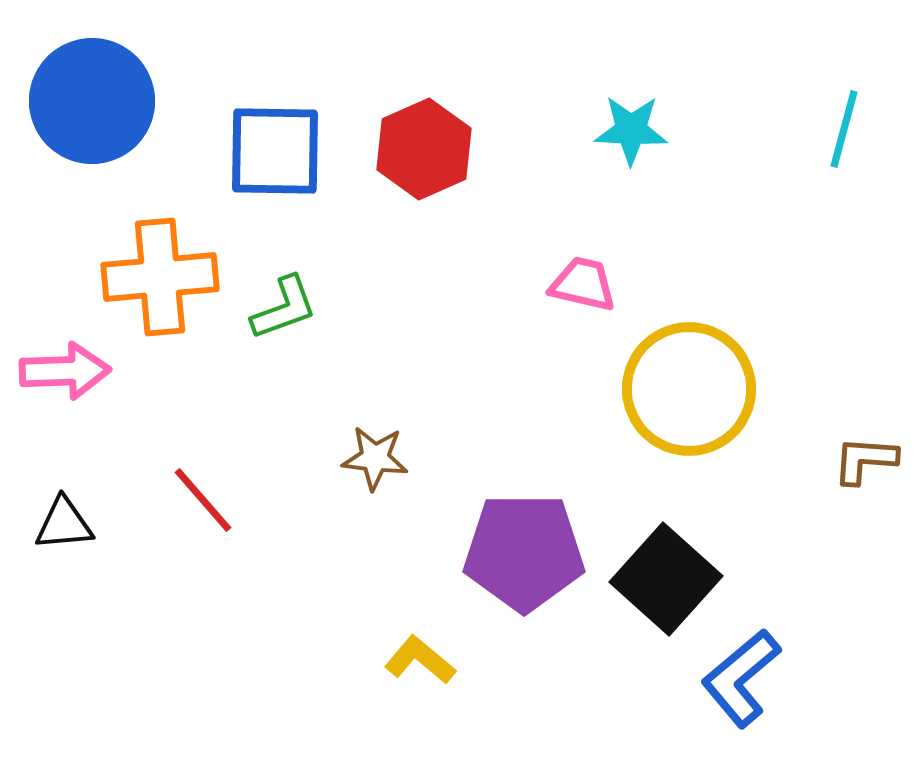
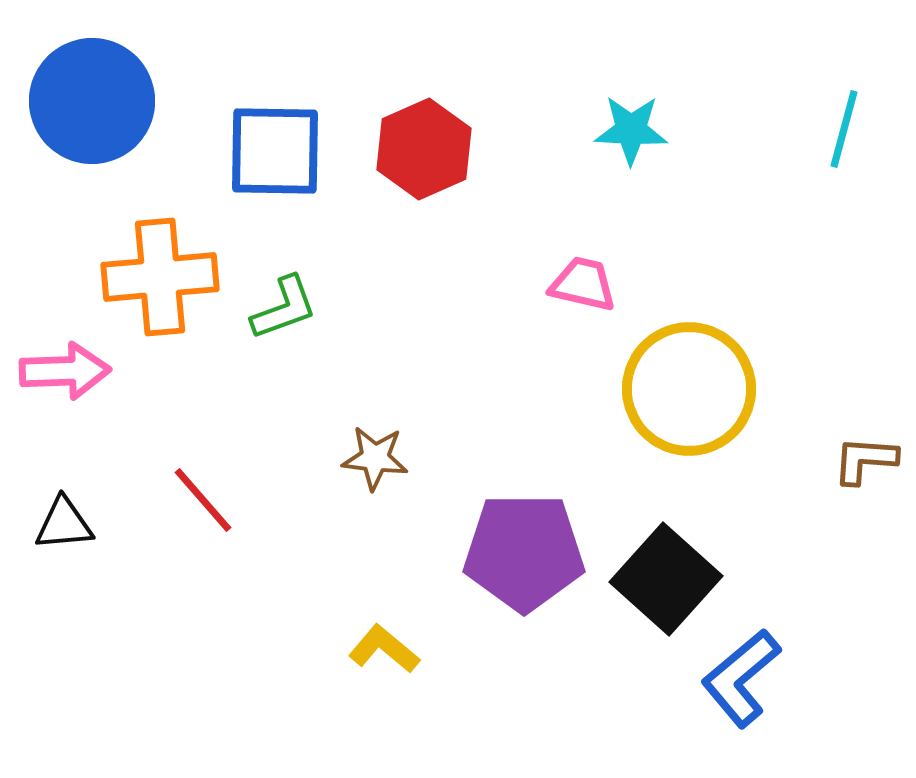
yellow L-shape: moved 36 px left, 11 px up
